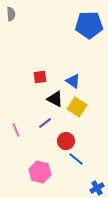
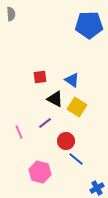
blue triangle: moved 1 px left, 1 px up
pink line: moved 3 px right, 2 px down
